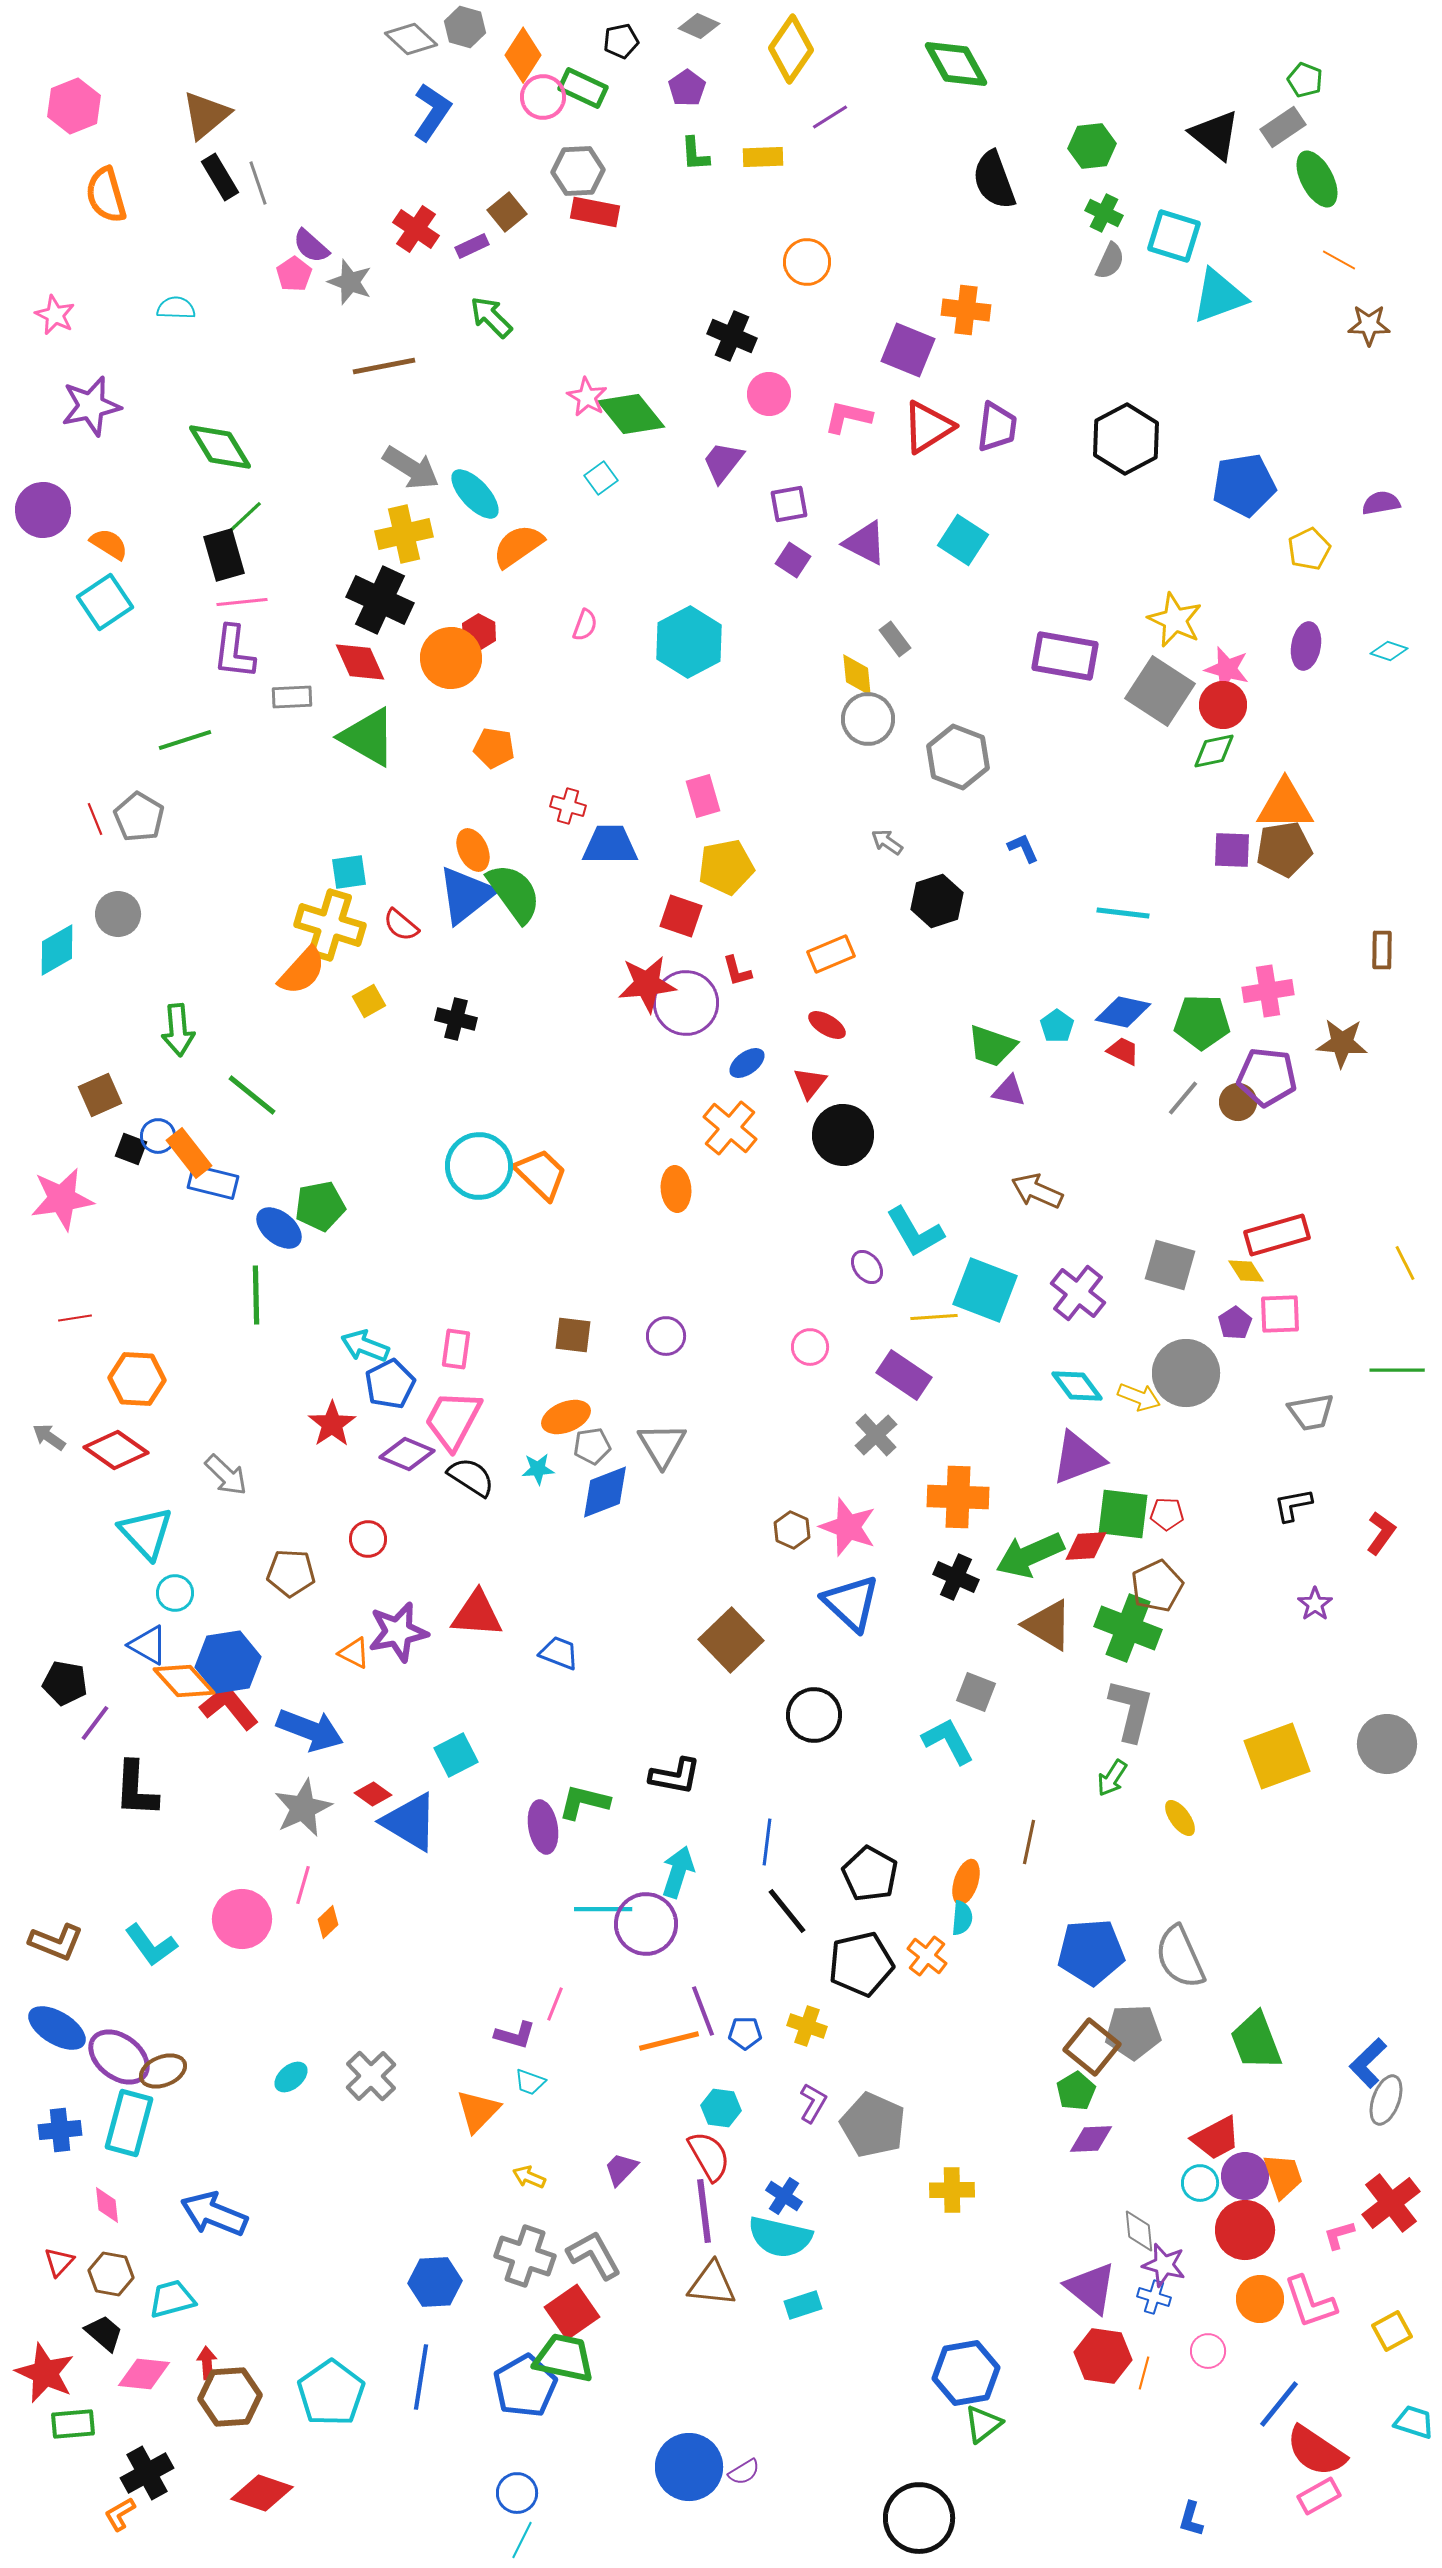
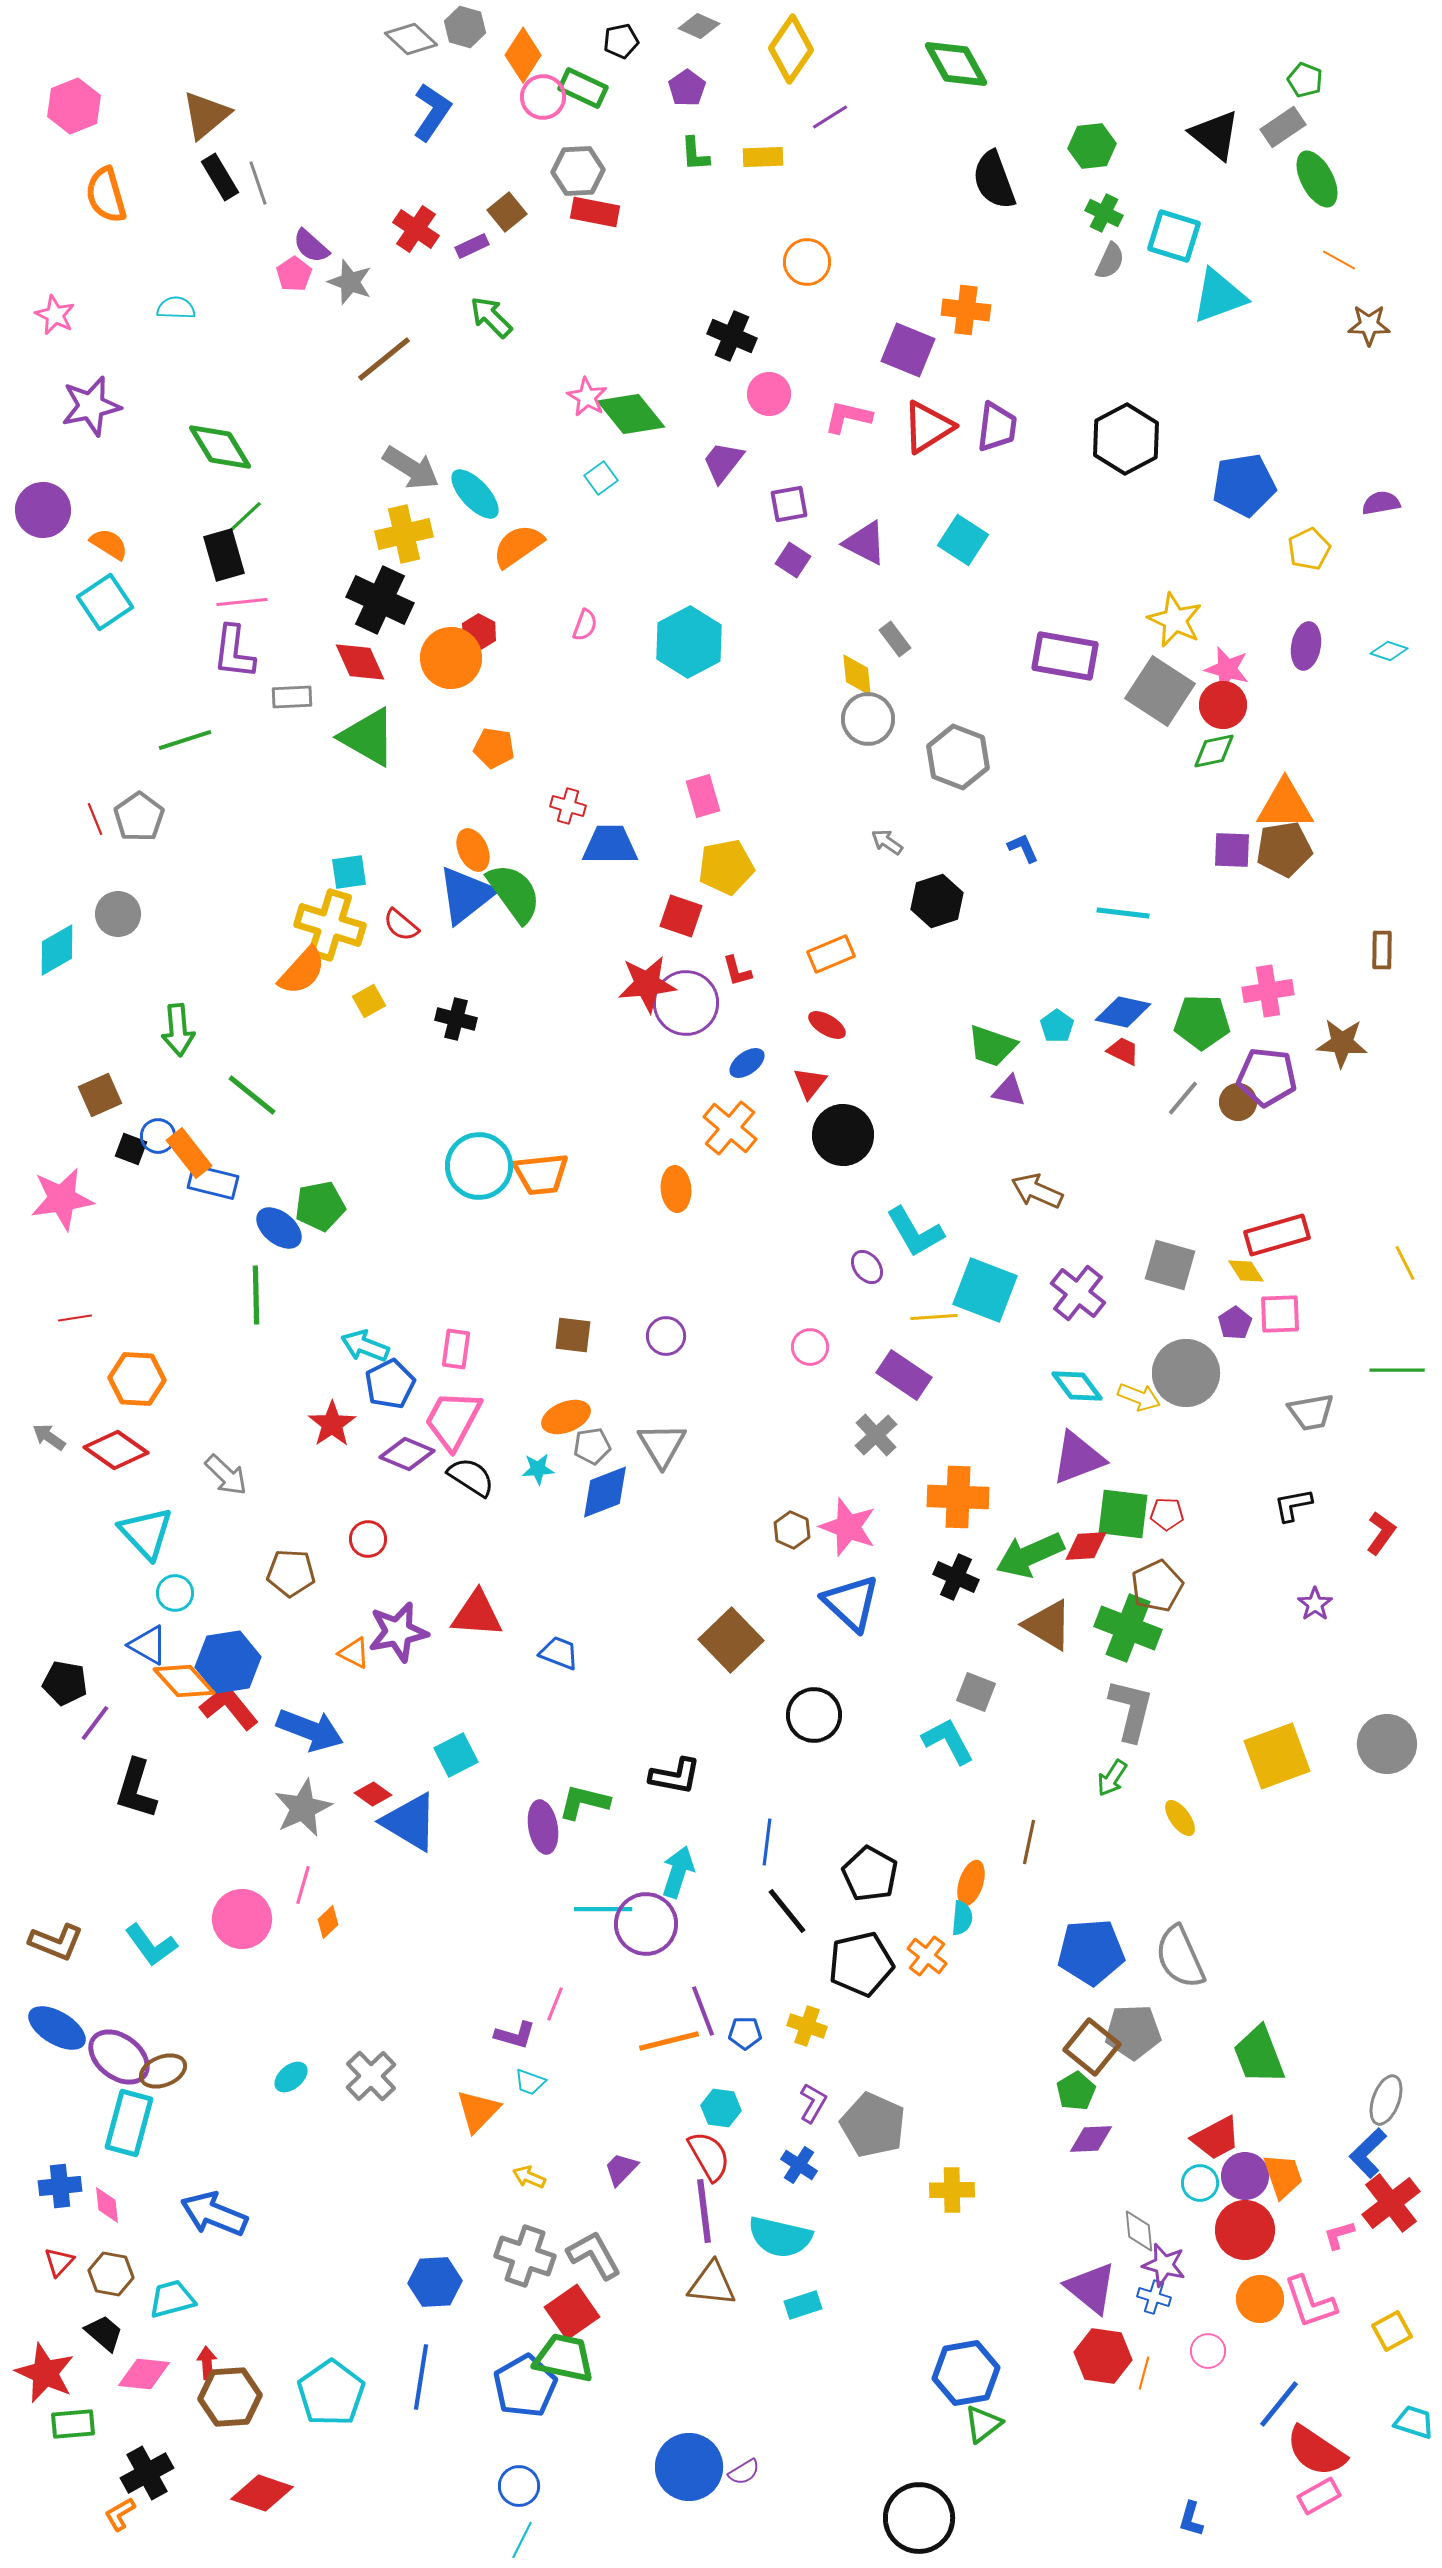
brown line at (384, 366): moved 7 px up; rotated 28 degrees counterclockwise
gray pentagon at (139, 817): rotated 6 degrees clockwise
orange trapezoid at (541, 1174): rotated 130 degrees clockwise
black L-shape at (136, 1789): rotated 14 degrees clockwise
orange ellipse at (966, 1882): moved 5 px right, 1 px down
green trapezoid at (1256, 2041): moved 3 px right, 14 px down
blue L-shape at (1368, 2063): moved 90 px down
blue cross at (60, 2130): moved 56 px down
blue cross at (784, 2196): moved 15 px right, 31 px up
blue circle at (517, 2493): moved 2 px right, 7 px up
